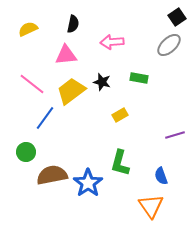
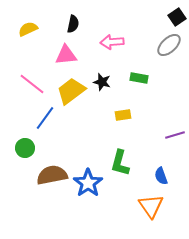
yellow rectangle: moved 3 px right; rotated 21 degrees clockwise
green circle: moved 1 px left, 4 px up
